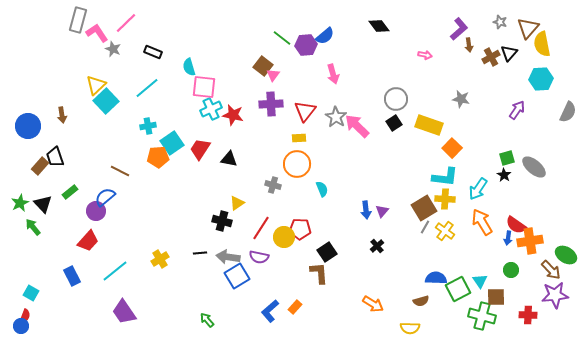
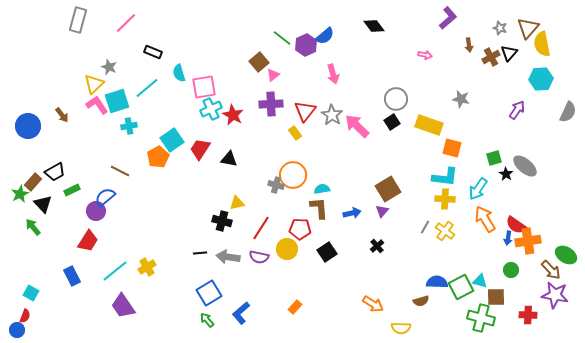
gray star at (500, 22): moved 6 px down
black diamond at (379, 26): moved 5 px left
purple L-shape at (459, 29): moved 11 px left, 11 px up
pink L-shape at (97, 33): moved 72 px down
purple hexagon at (306, 45): rotated 20 degrees counterclockwise
gray star at (113, 49): moved 4 px left, 18 px down
brown square at (263, 66): moved 4 px left, 4 px up; rotated 12 degrees clockwise
cyan semicircle at (189, 67): moved 10 px left, 6 px down
pink triangle at (273, 75): rotated 16 degrees clockwise
yellow triangle at (96, 85): moved 2 px left, 1 px up
pink square at (204, 87): rotated 15 degrees counterclockwise
cyan square at (106, 101): moved 11 px right; rotated 25 degrees clockwise
brown arrow at (62, 115): rotated 28 degrees counterclockwise
red star at (233, 115): rotated 15 degrees clockwise
gray star at (336, 117): moved 4 px left, 2 px up
black square at (394, 123): moved 2 px left, 1 px up
cyan cross at (148, 126): moved 19 px left
yellow rectangle at (299, 138): moved 4 px left, 5 px up; rotated 56 degrees clockwise
cyan square at (172, 143): moved 3 px up
orange square at (452, 148): rotated 30 degrees counterclockwise
black trapezoid at (55, 157): moved 15 px down; rotated 100 degrees counterclockwise
orange pentagon at (158, 157): rotated 25 degrees counterclockwise
green square at (507, 158): moved 13 px left
orange circle at (297, 164): moved 4 px left, 11 px down
brown rectangle at (40, 166): moved 7 px left, 16 px down
gray ellipse at (534, 167): moved 9 px left, 1 px up
black star at (504, 175): moved 2 px right, 1 px up
gray cross at (273, 185): moved 3 px right
cyan semicircle at (322, 189): rotated 77 degrees counterclockwise
green rectangle at (70, 192): moved 2 px right, 2 px up; rotated 14 degrees clockwise
green star at (20, 203): moved 9 px up
yellow triangle at (237, 203): rotated 21 degrees clockwise
brown square at (424, 208): moved 36 px left, 19 px up
blue arrow at (366, 210): moved 14 px left, 3 px down; rotated 96 degrees counterclockwise
orange arrow at (482, 222): moved 3 px right, 3 px up
yellow circle at (284, 237): moved 3 px right, 12 px down
red trapezoid at (88, 241): rotated 10 degrees counterclockwise
orange cross at (530, 241): moved 2 px left
yellow cross at (160, 259): moved 13 px left, 8 px down
brown L-shape at (319, 273): moved 65 px up
blue square at (237, 276): moved 28 px left, 17 px down
blue semicircle at (436, 278): moved 1 px right, 4 px down
cyan triangle at (480, 281): rotated 42 degrees counterclockwise
green square at (458, 289): moved 3 px right, 2 px up
purple star at (555, 295): rotated 16 degrees clockwise
blue L-shape at (270, 311): moved 29 px left, 2 px down
purple trapezoid at (124, 312): moved 1 px left, 6 px up
green cross at (482, 316): moved 1 px left, 2 px down
blue circle at (21, 326): moved 4 px left, 4 px down
yellow semicircle at (410, 328): moved 9 px left
